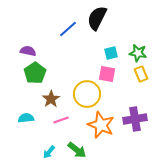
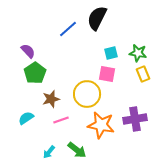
purple semicircle: rotated 35 degrees clockwise
yellow rectangle: moved 2 px right
brown star: rotated 18 degrees clockwise
cyan semicircle: rotated 28 degrees counterclockwise
orange star: rotated 12 degrees counterclockwise
